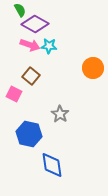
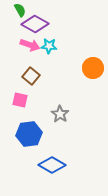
pink square: moved 6 px right, 6 px down; rotated 14 degrees counterclockwise
blue hexagon: rotated 20 degrees counterclockwise
blue diamond: rotated 52 degrees counterclockwise
